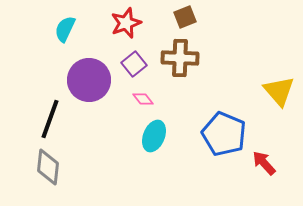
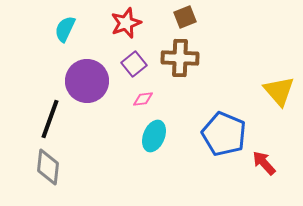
purple circle: moved 2 px left, 1 px down
pink diamond: rotated 60 degrees counterclockwise
